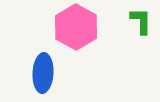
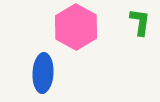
green L-shape: moved 1 px left, 1 px down; rotated 8 degrees clockwise
